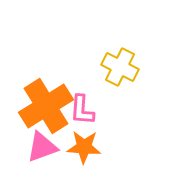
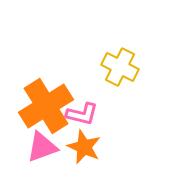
pink L-shape: moved 4 px down; rotated 80 degrees counterclockwise
orange star: rotated 20 degrees clockwise
